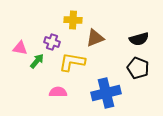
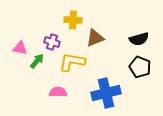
black pentagon: moved 2 px right, 1 px up
